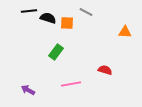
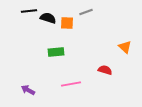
gray line: rotated 48 degrees counterclockwise
orange triangle: moved 15 px down; rotated 40 degrees clockwise
green rectangle: rotated 49 degrees clockwise
